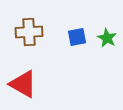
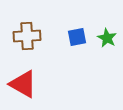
brown cross: moved 2 px left, 4 px down
